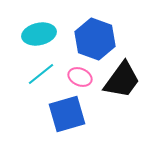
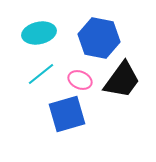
cyan ellipse: moved 1 px up
blue hexagon: moved 4 px right, 1 px up; rotated 9 degrees counterclockwise
pink ellipse: moved 3 px down
